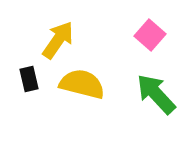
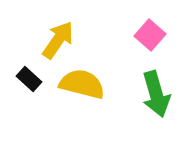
black rectangle: rotated 35 degrees counterclockwise
green arrow: rotated 153 degrees counterclockwise
